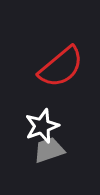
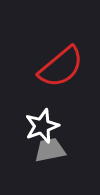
gray trapezoid: moved 1 px right; rotated 8 degrees clockwise
